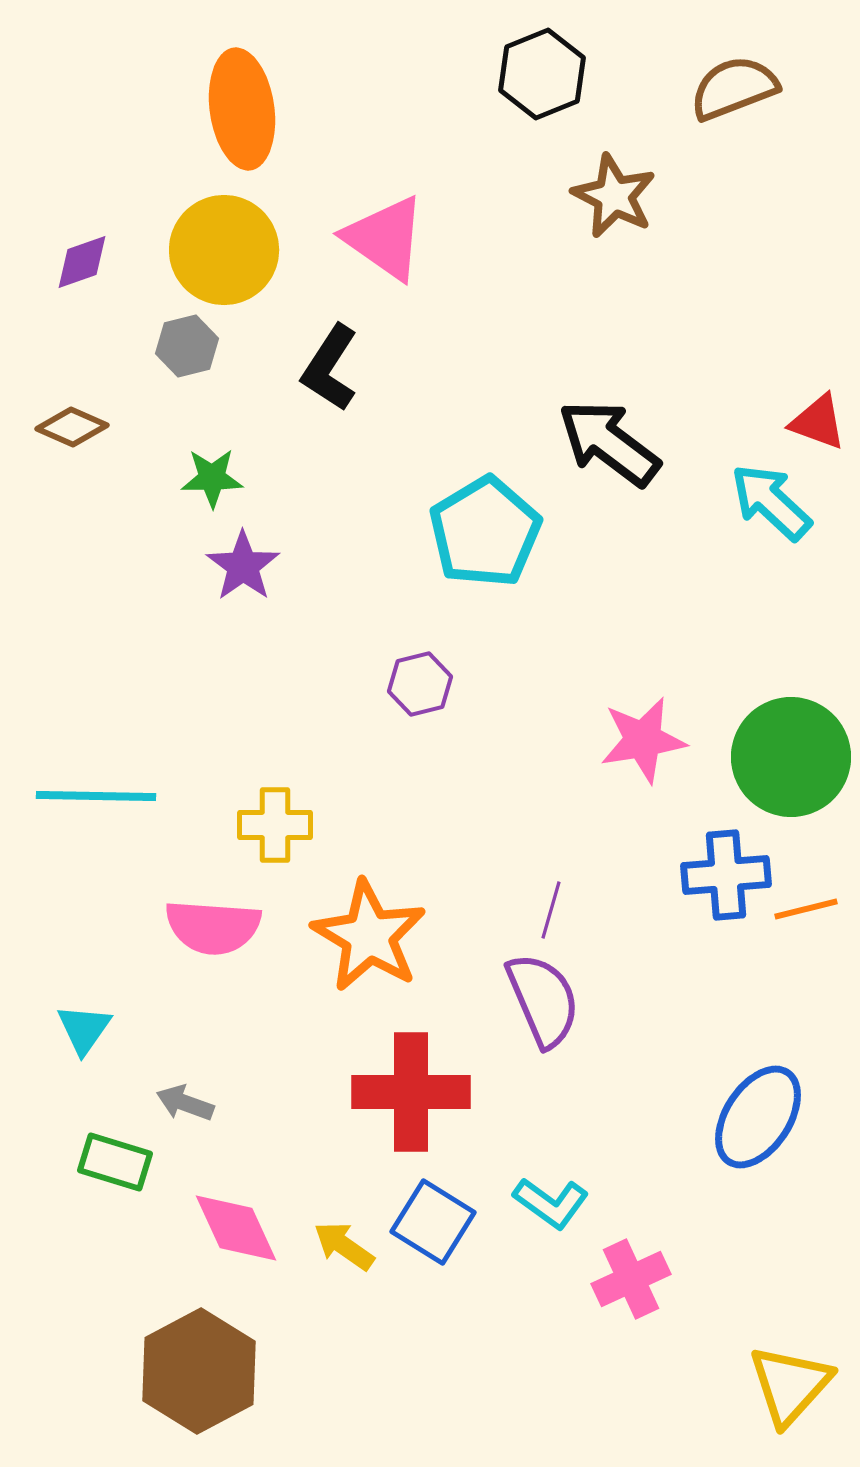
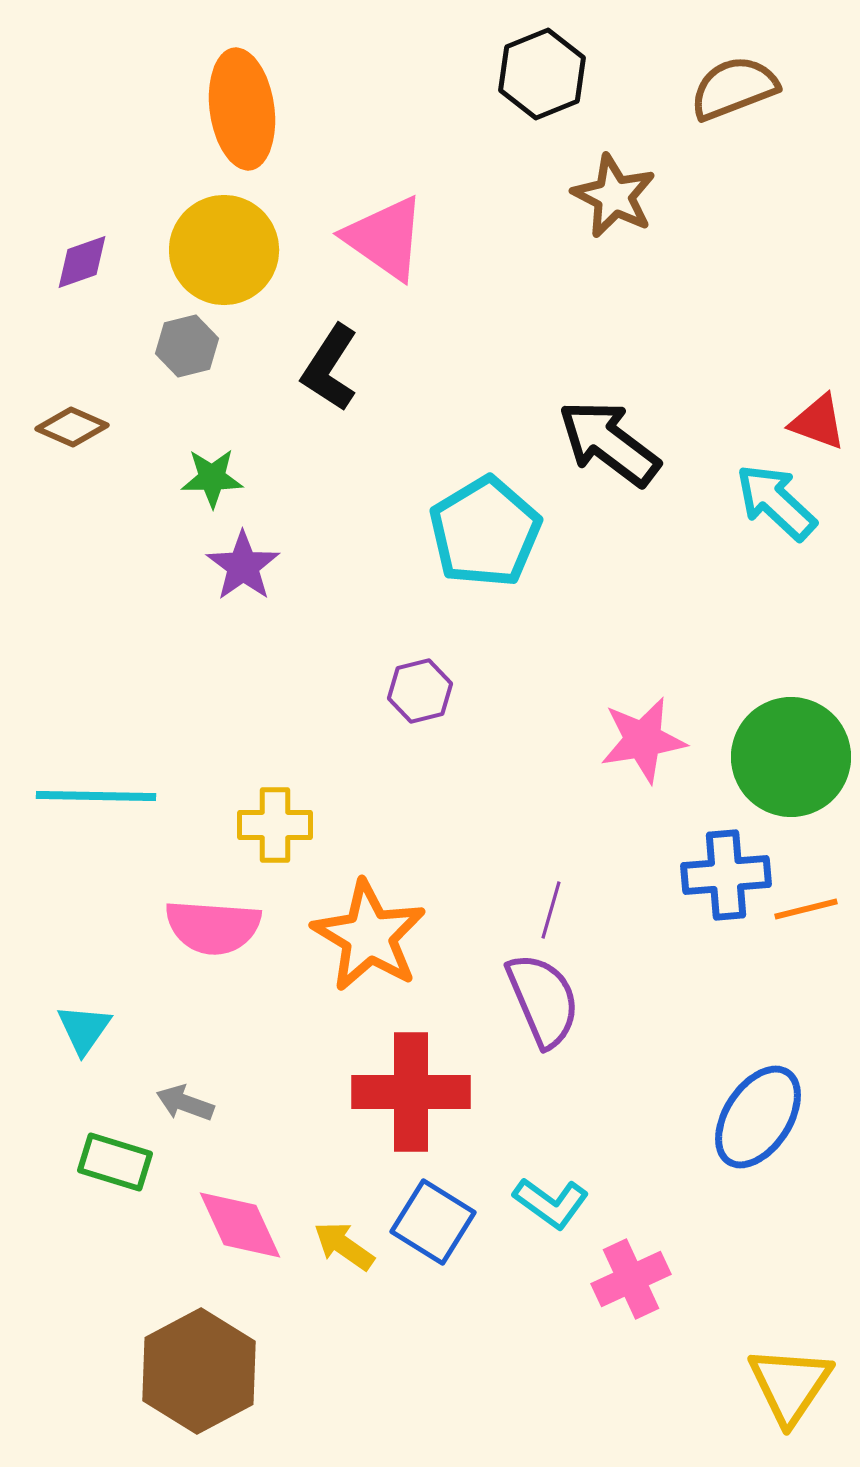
cyan arrow: moved 5 px right
purple hexagon: moved 7 px down
pink diamond: moved 4 px right, 3 px up
yellow triangle: rotated 8 degrees counterclockwise
